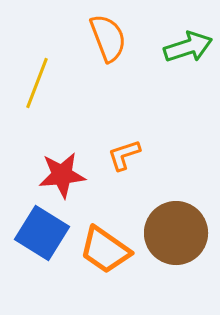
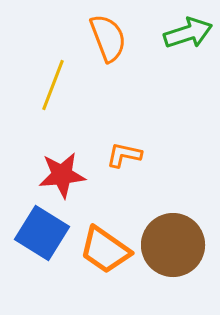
green arrow: moved 14 px up
yellow line: moved 16 px right, 2 px down
orange L-shape: rotated 30 degrees clockwise
brown circle: moved 3 px left, 12 px down
